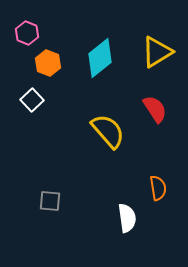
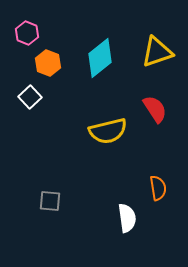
yellow triangle: rotated 12 degrees clockwise
white square: moved 2 px left, 3 px up
yellow semicircle: rotated 117 degrees clockwise
